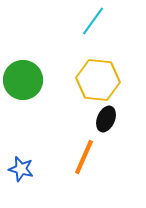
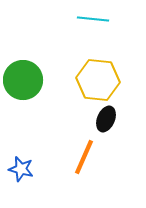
cyan line: moved 2 px up; rotated 60 degrees clockwise
